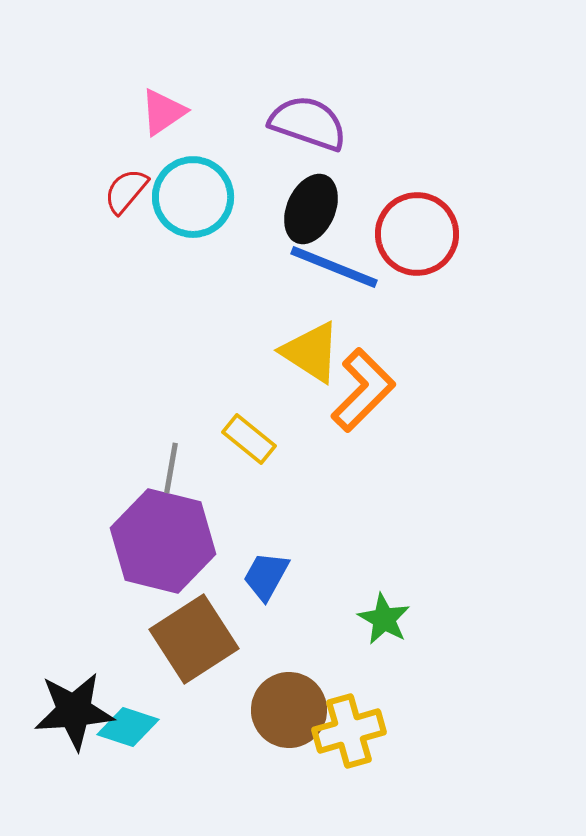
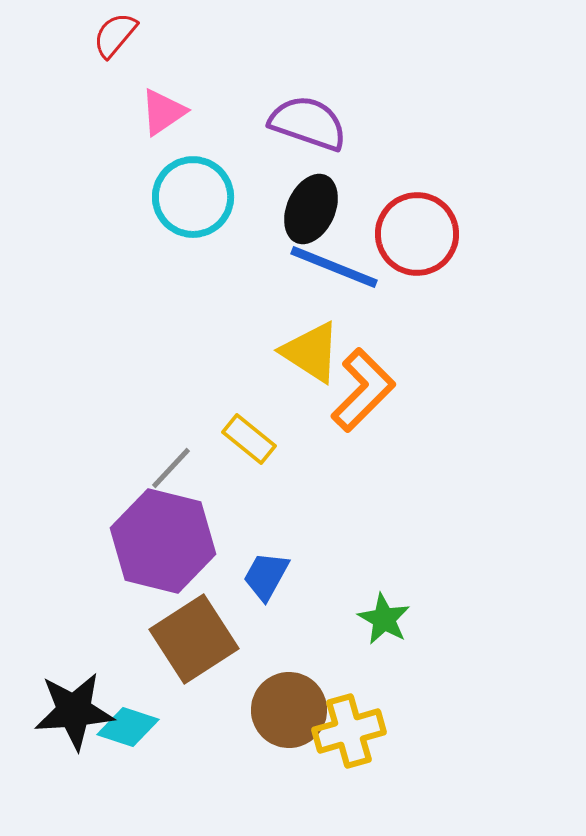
red semicircle: moved 11 px left, 156 px up
gray line: rotated 33 degrees clockwise
